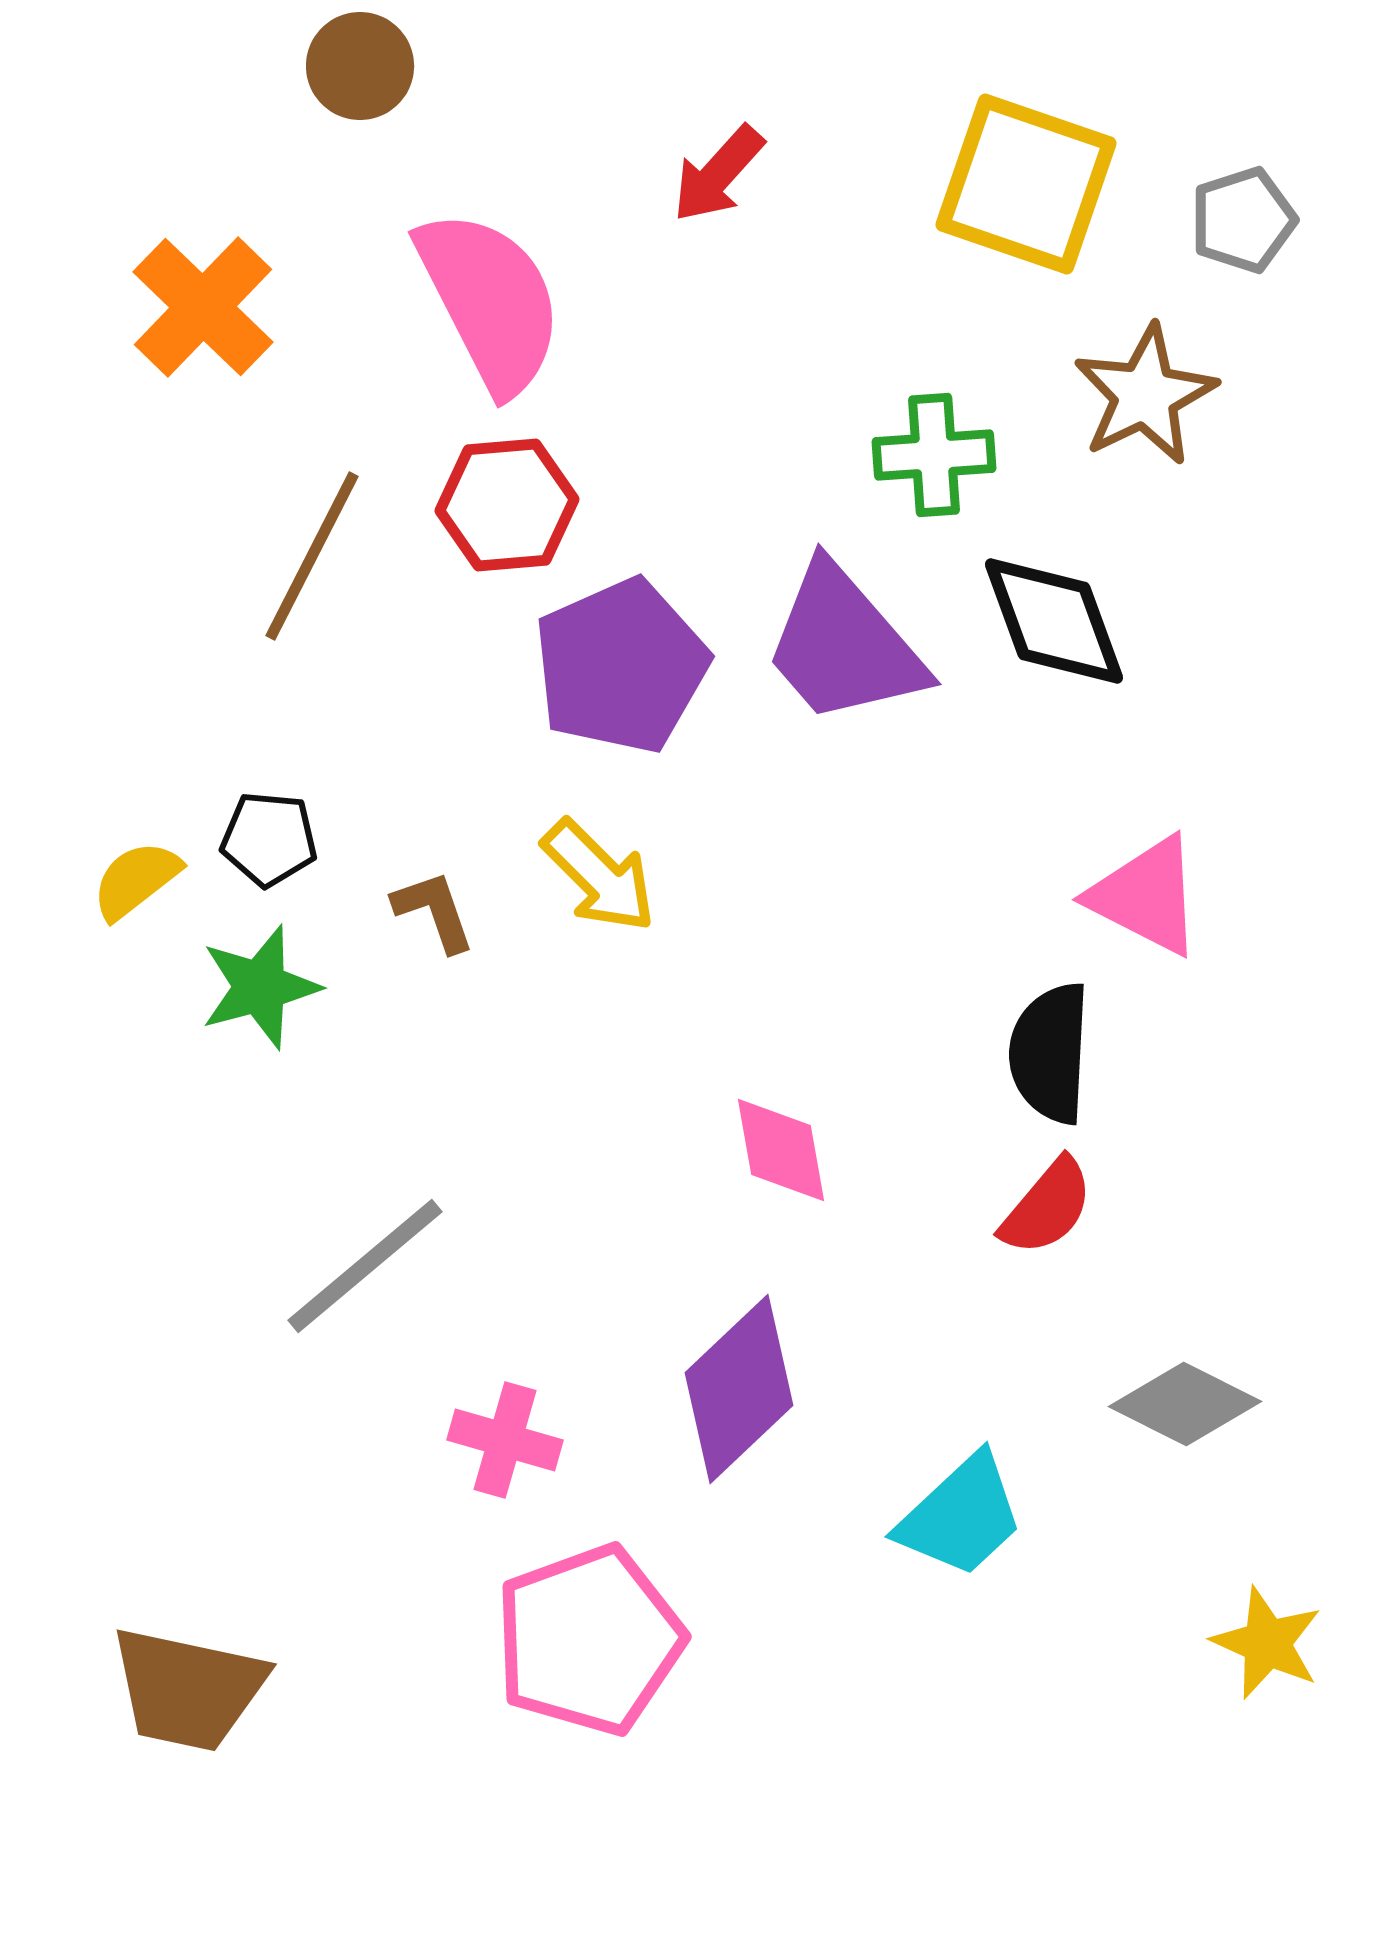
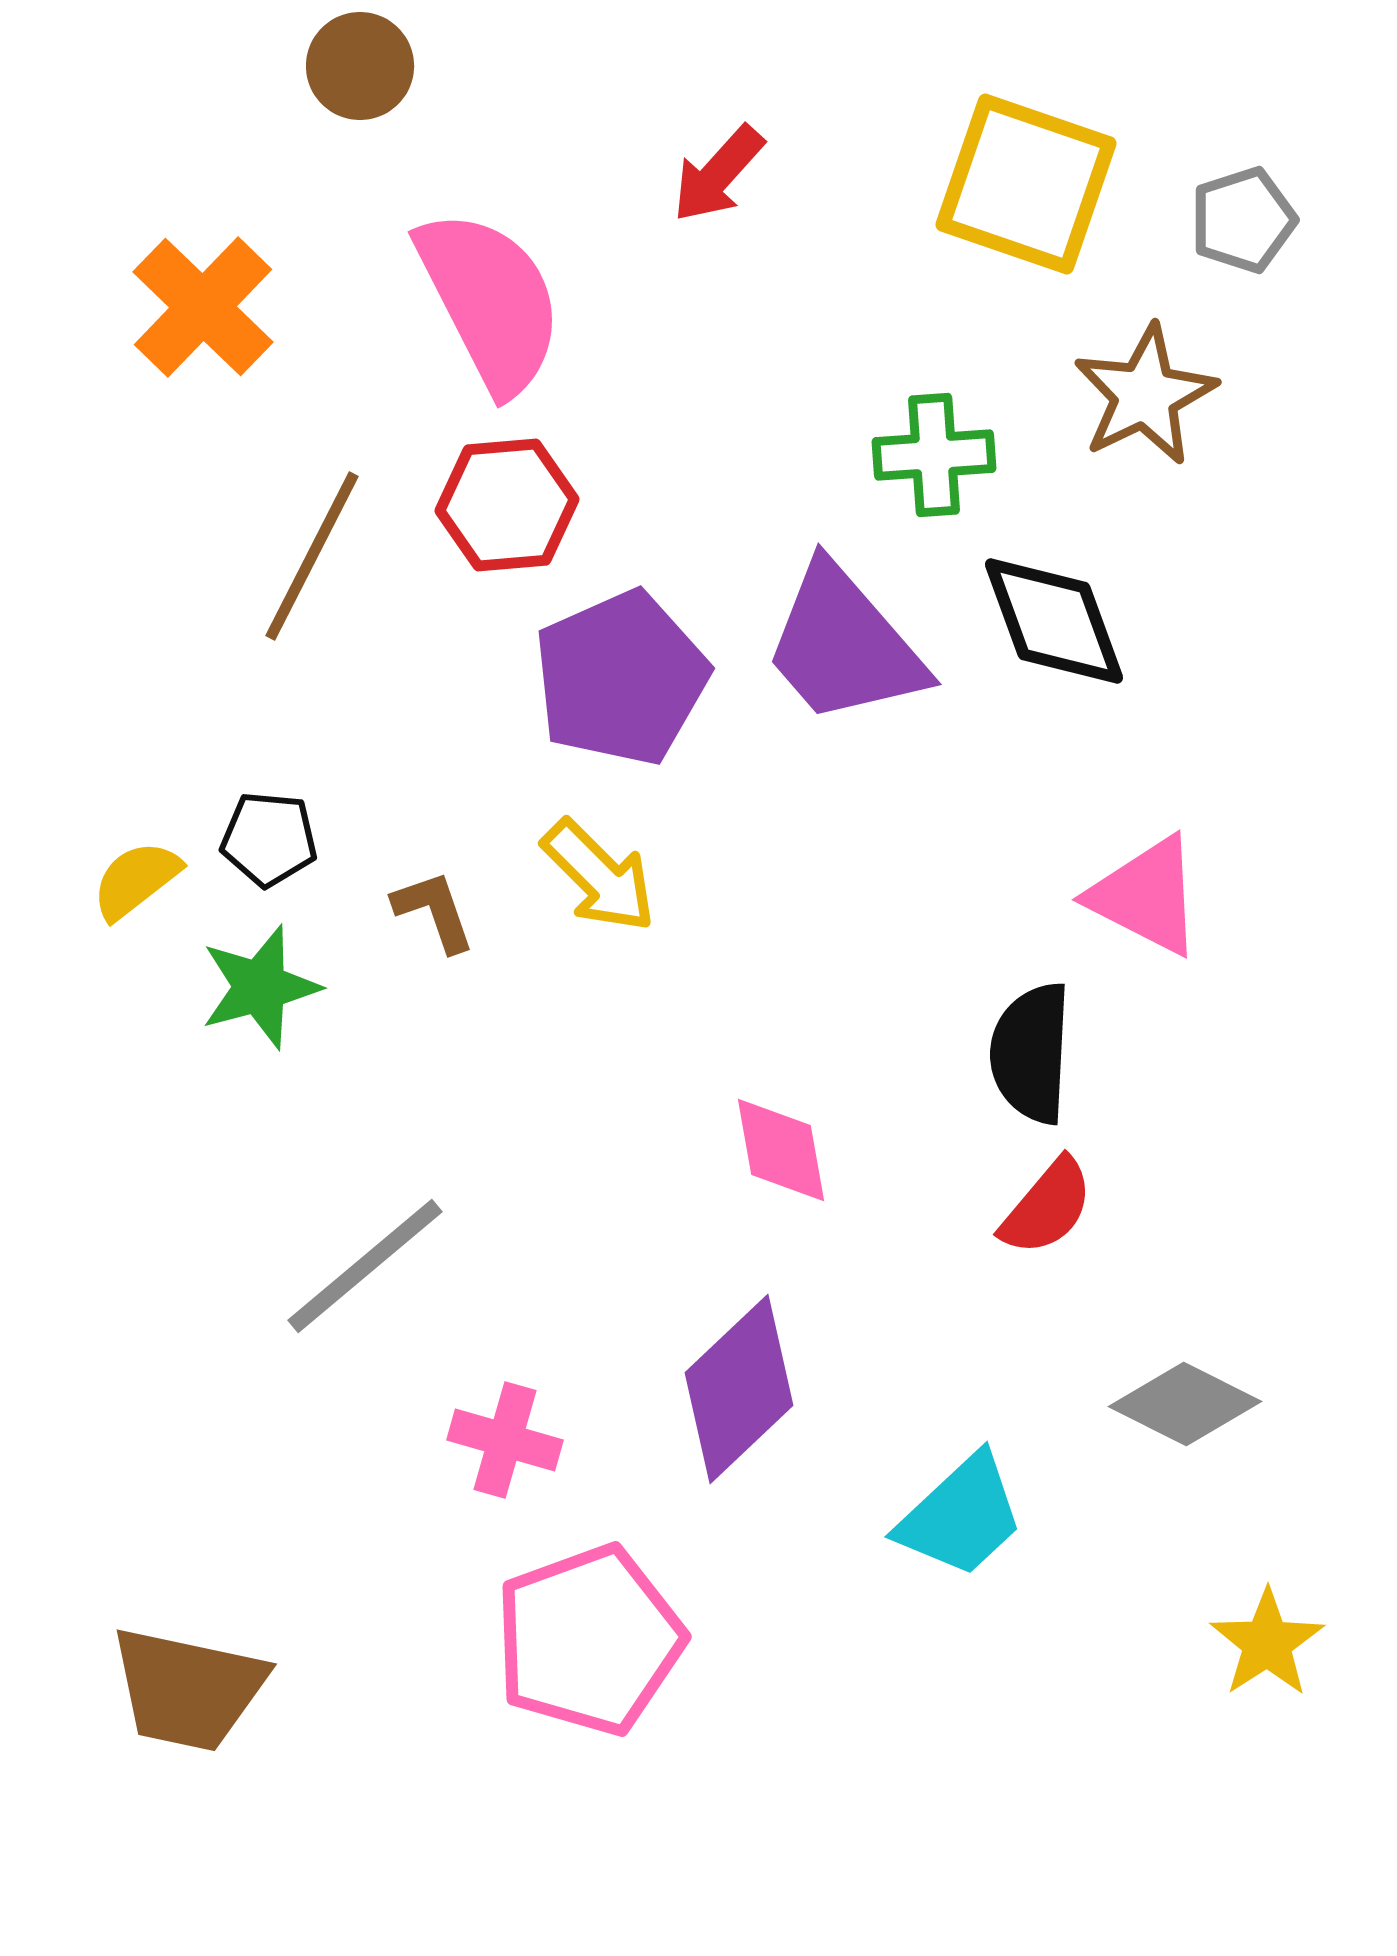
purple pentagon: moved 12 px down
black semicircle: moved 19 px left
yellow star: rotated 15 degrees clockwise
